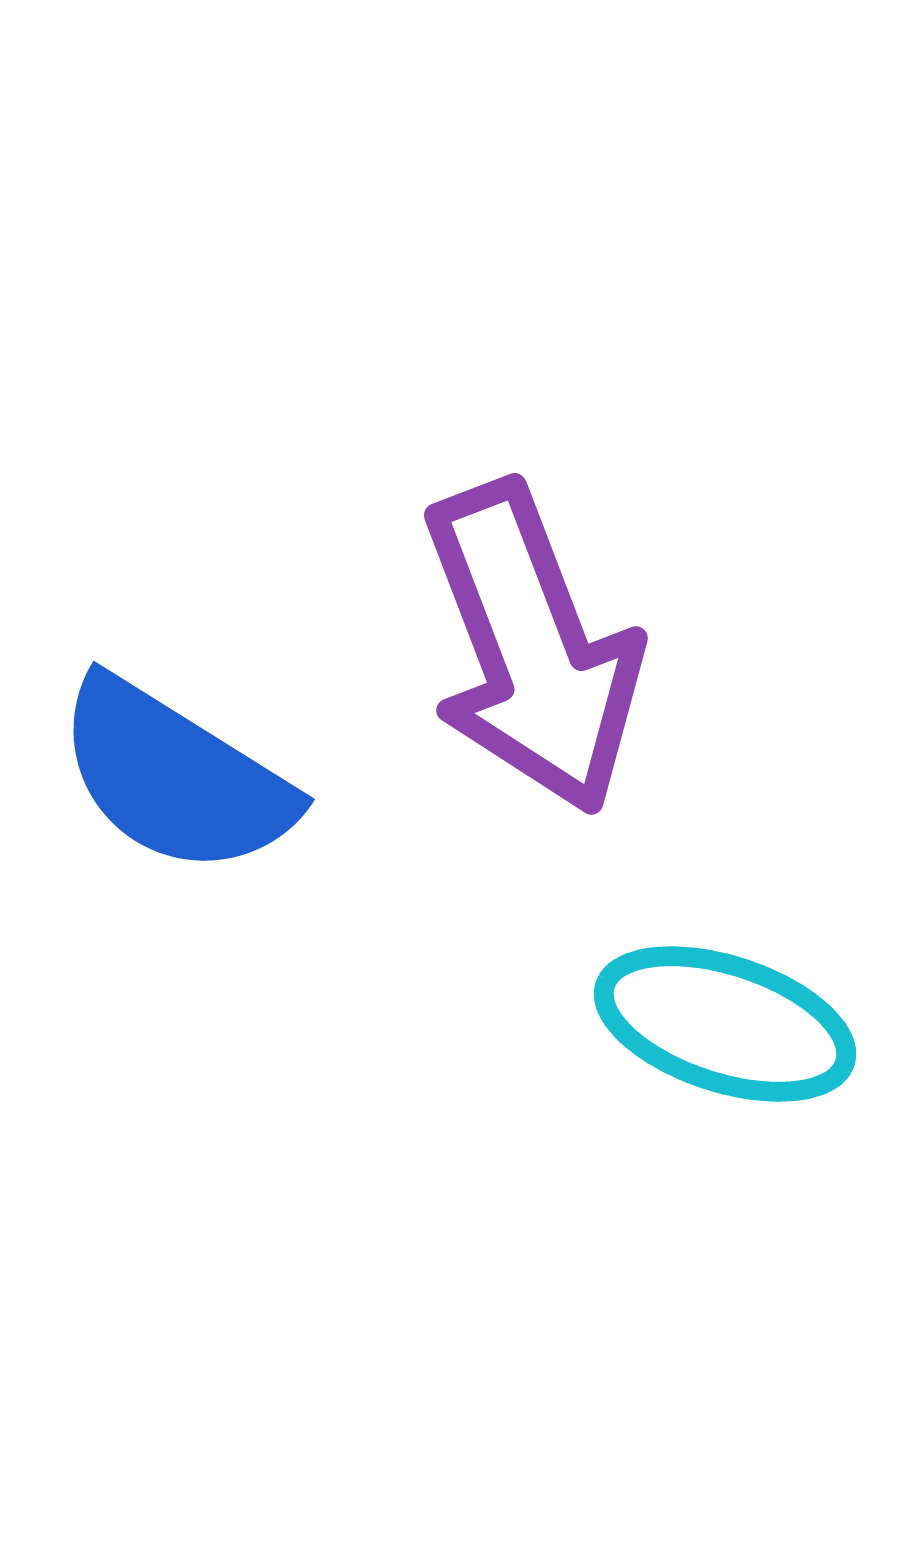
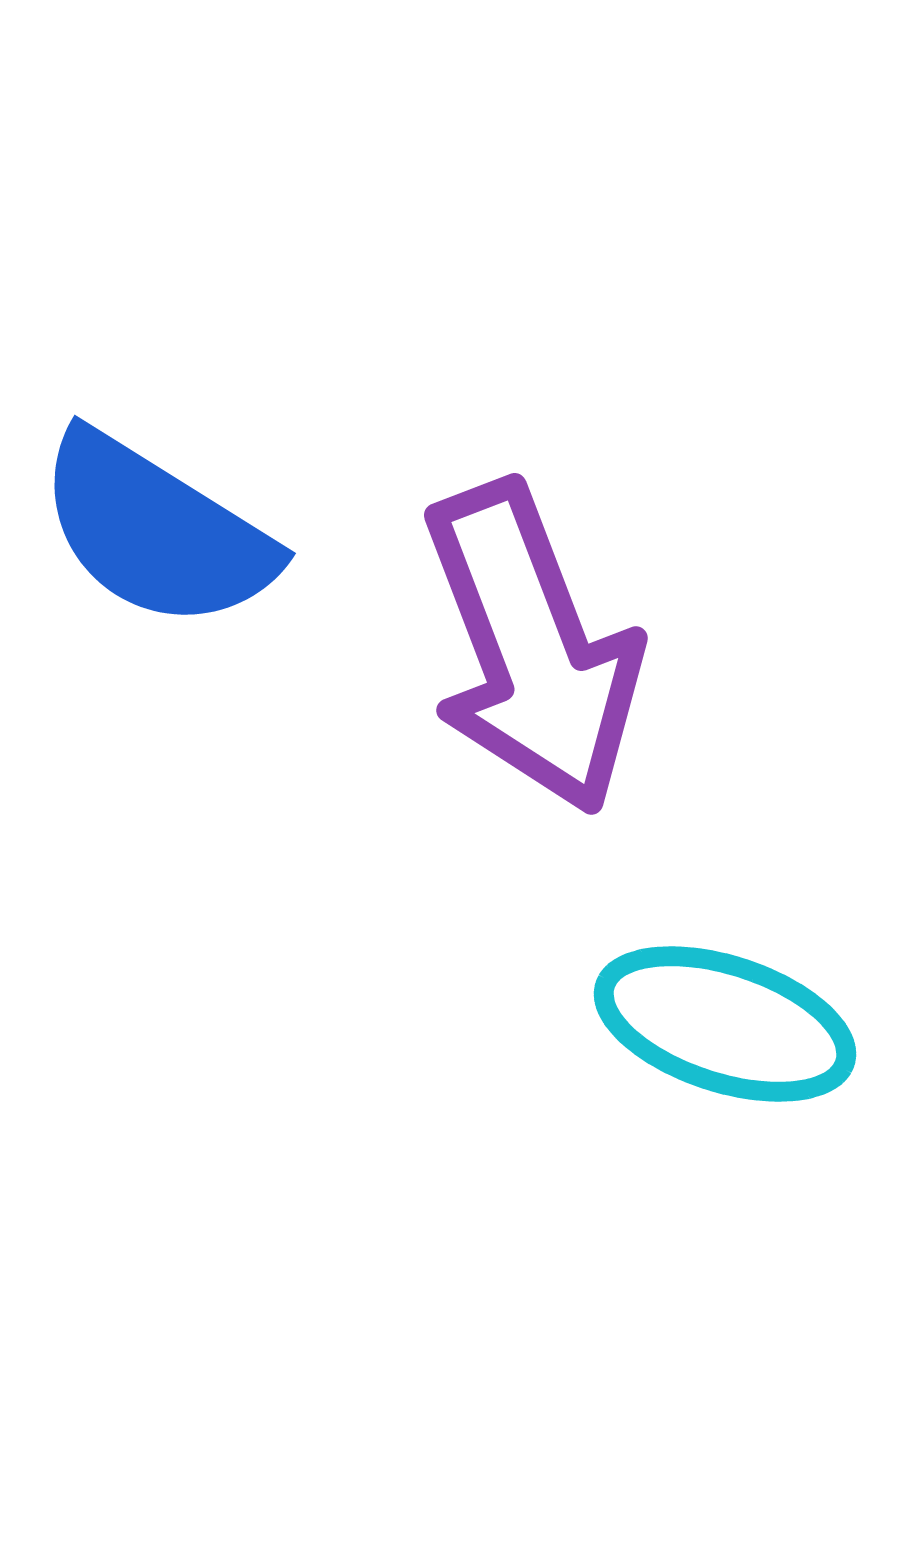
blue semicircle: moved 19 px left, 246 px up
